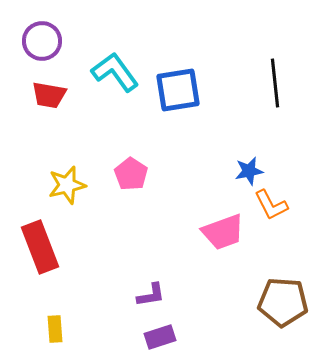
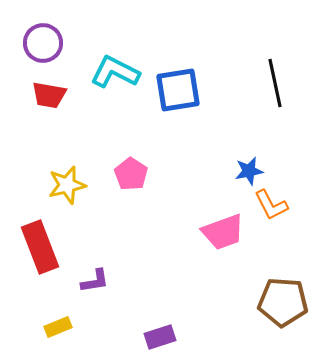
purple circle: moved 1 px right, 2 px down
cyan L-shape: rotated 27 degrees counterclockwise
black line: rotated 6 degrees counterclockwise
purple L-shape: moved 56 px left, 14 px up
yellow rectangle: moved 3 px right, 2 px up; rotated 72 degrees clockwise
